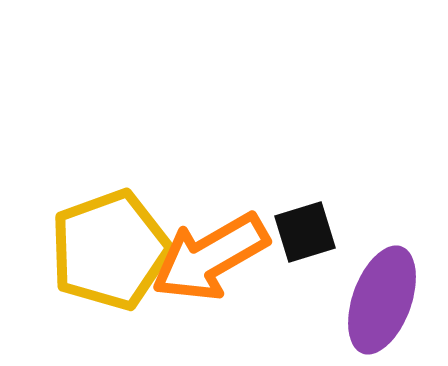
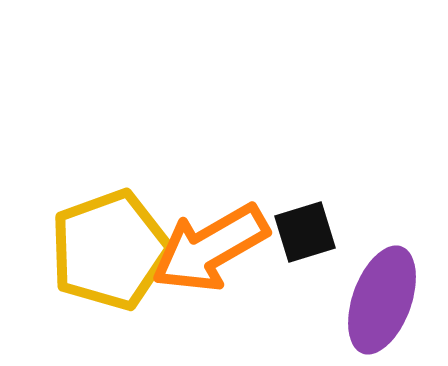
orange arrow: moved 9 px up
